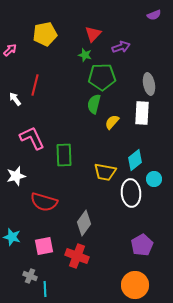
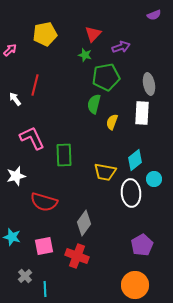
green pentagon: moved 4 px right; rotated 8 degrees counterclockwise
yellow semicircle: rotated 21 degrees counterclockwise
gray cross: moved 5 px left; rotated 24 degrees clockwise
